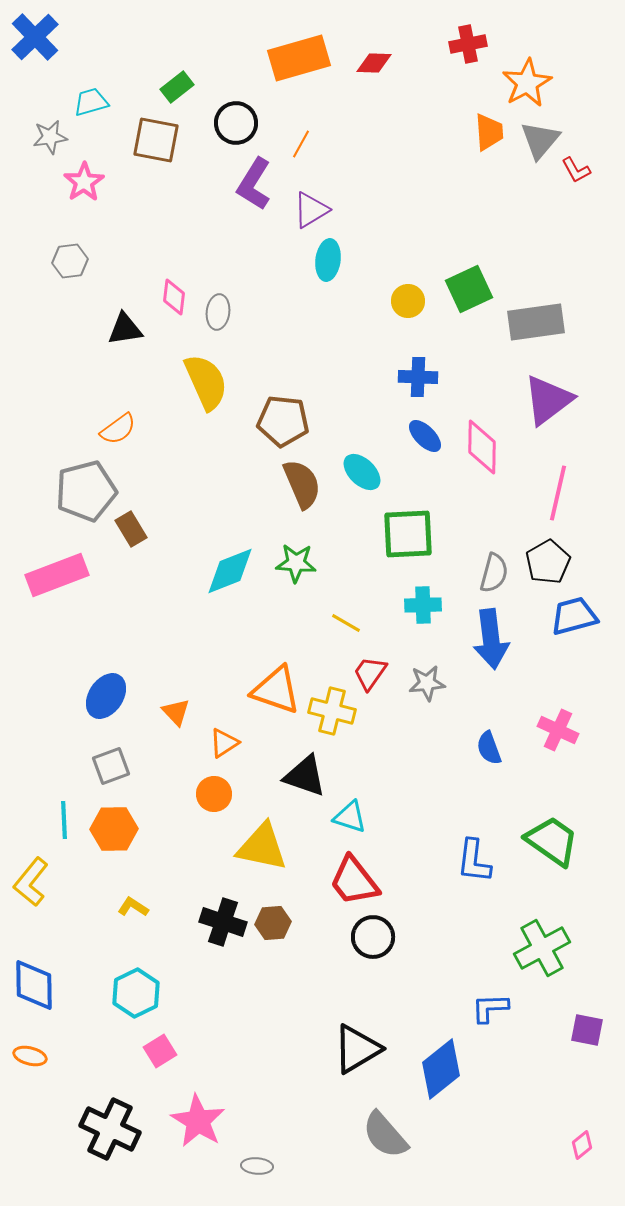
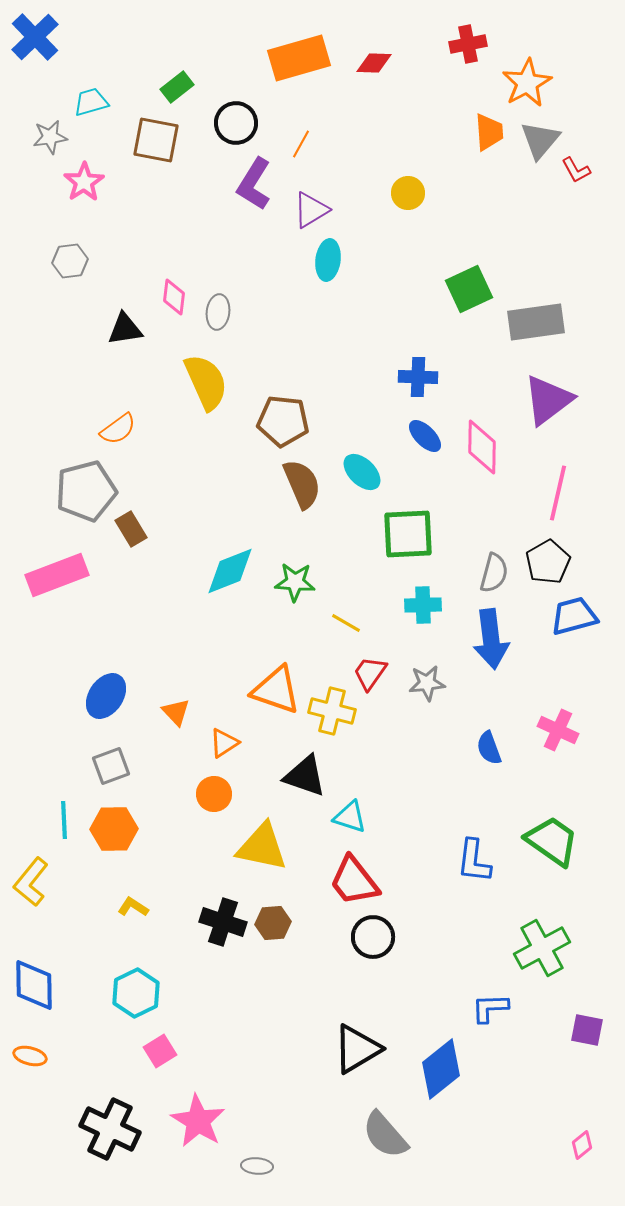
yellow circle at (408, 301): moved 108 px up
green star at (296, 563): moved 1 px left, 19 px down
